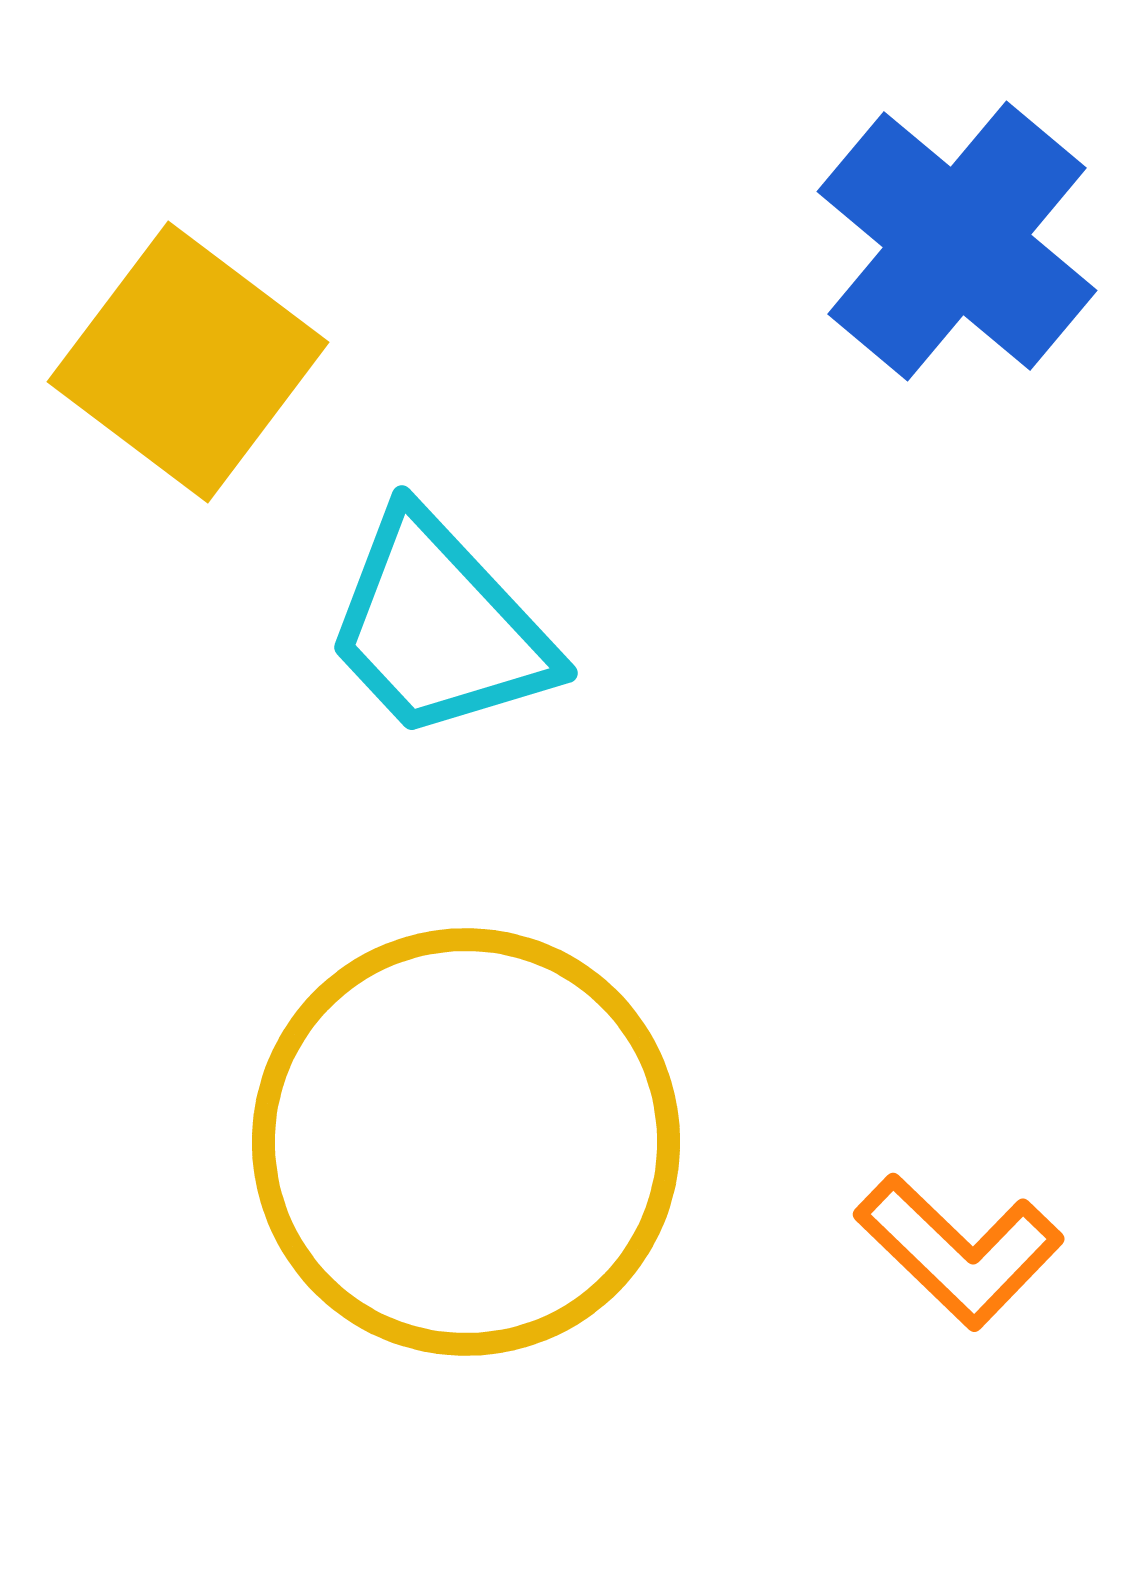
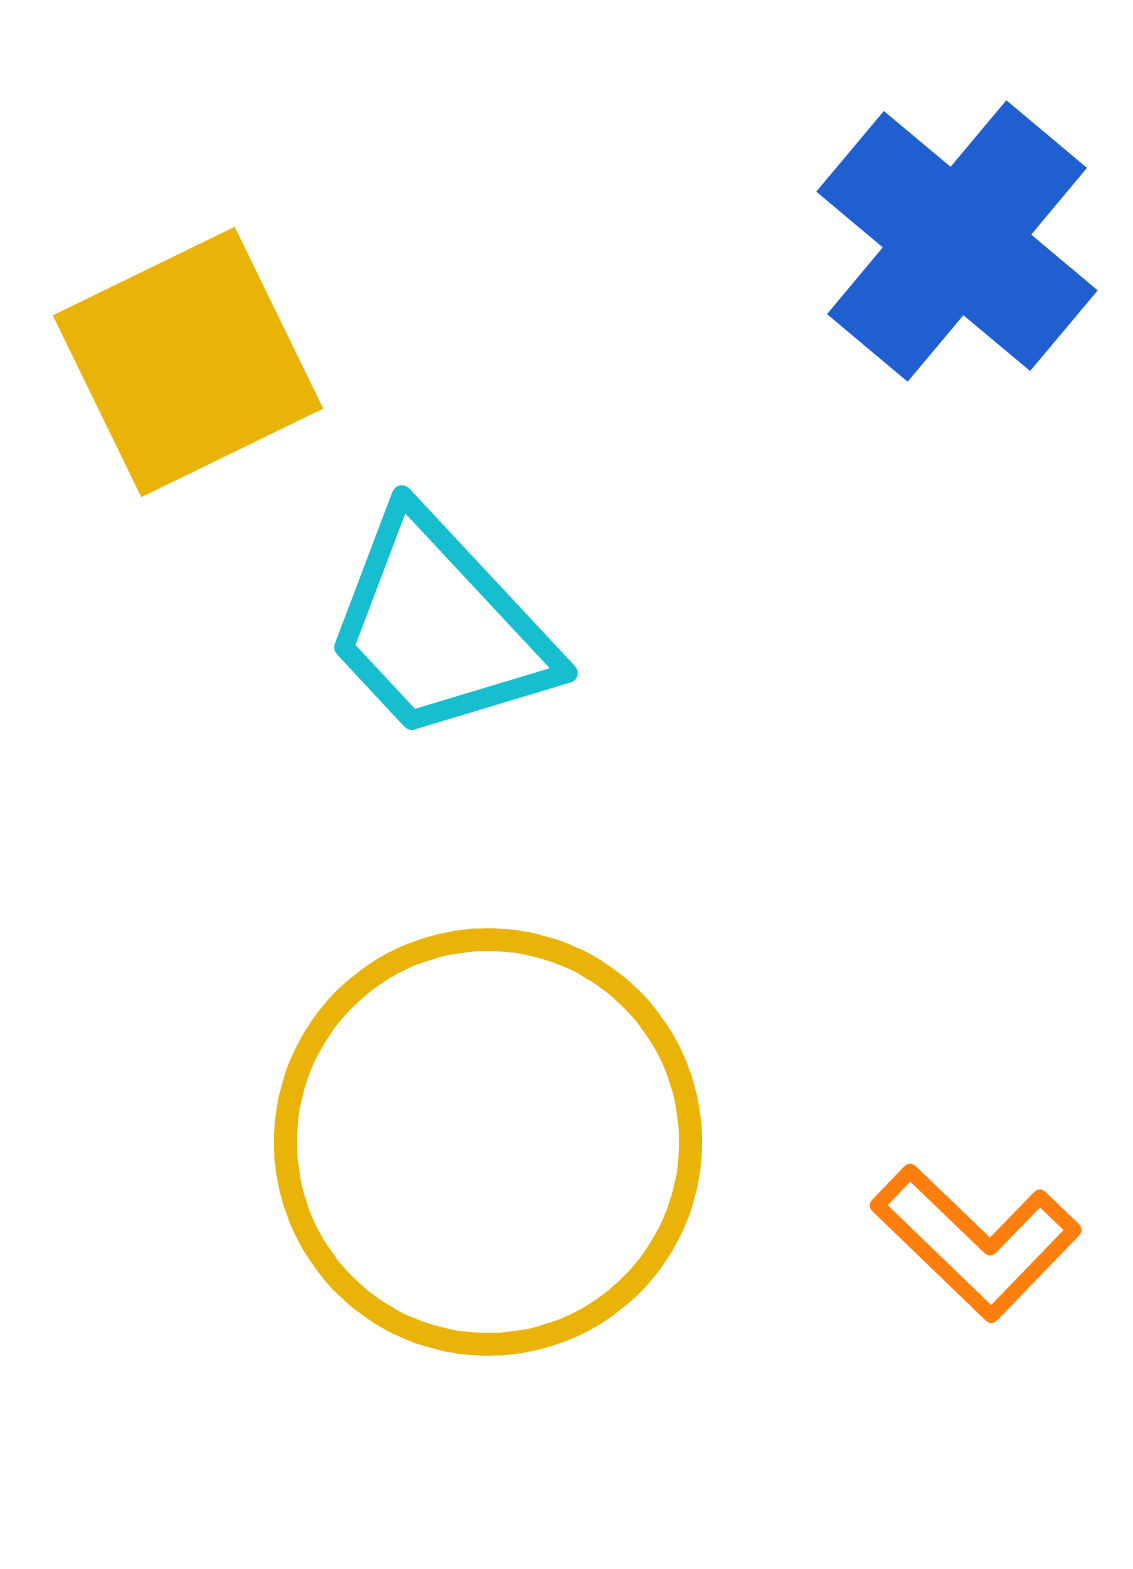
yellow square: rotated 27 degrees clockwise
yellow circle: moved 22 px right
orange L-shape: moved 17 px right, 9 px up
